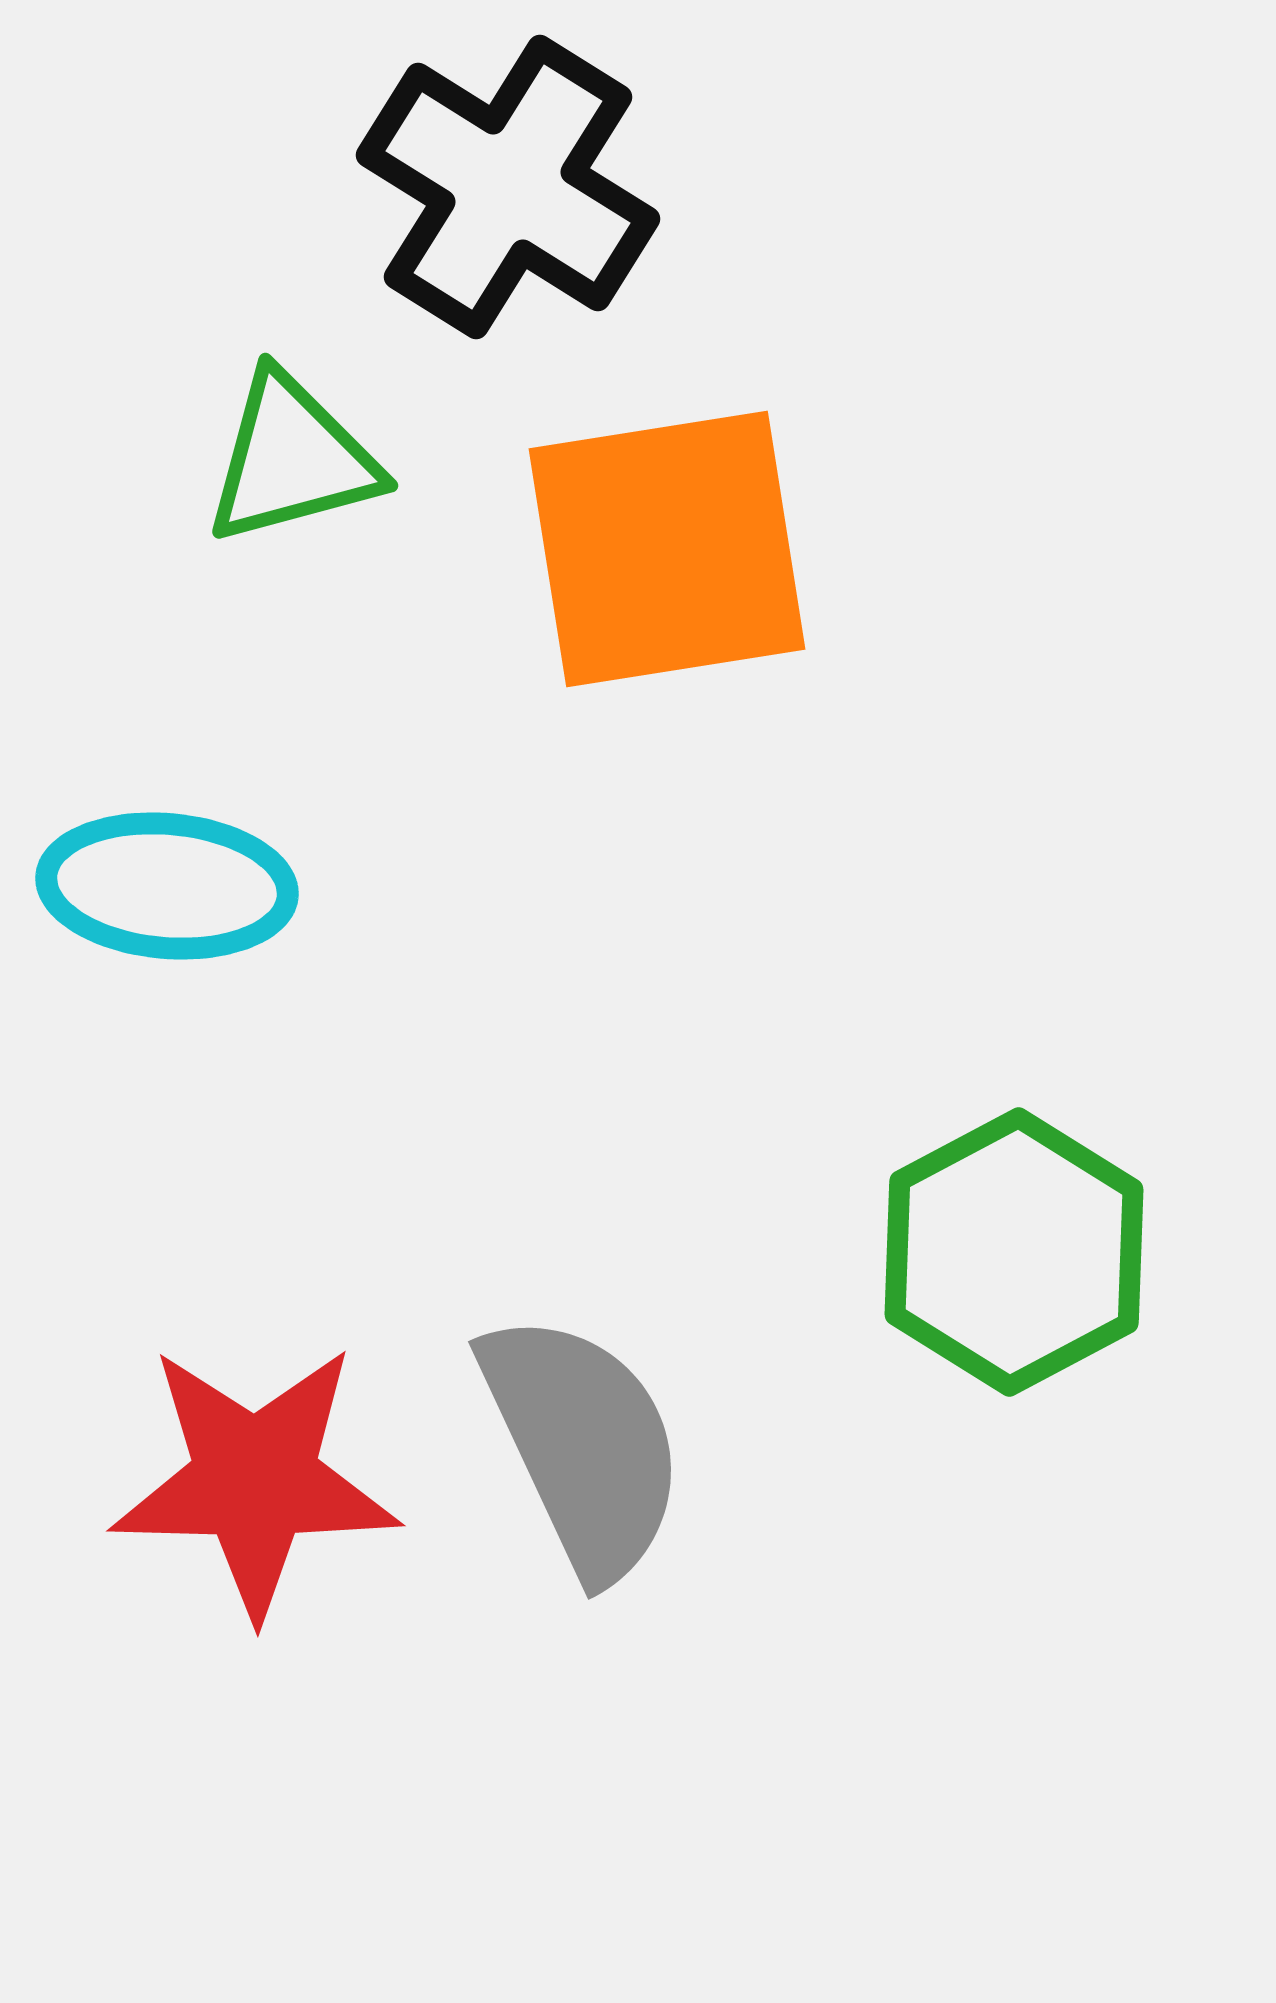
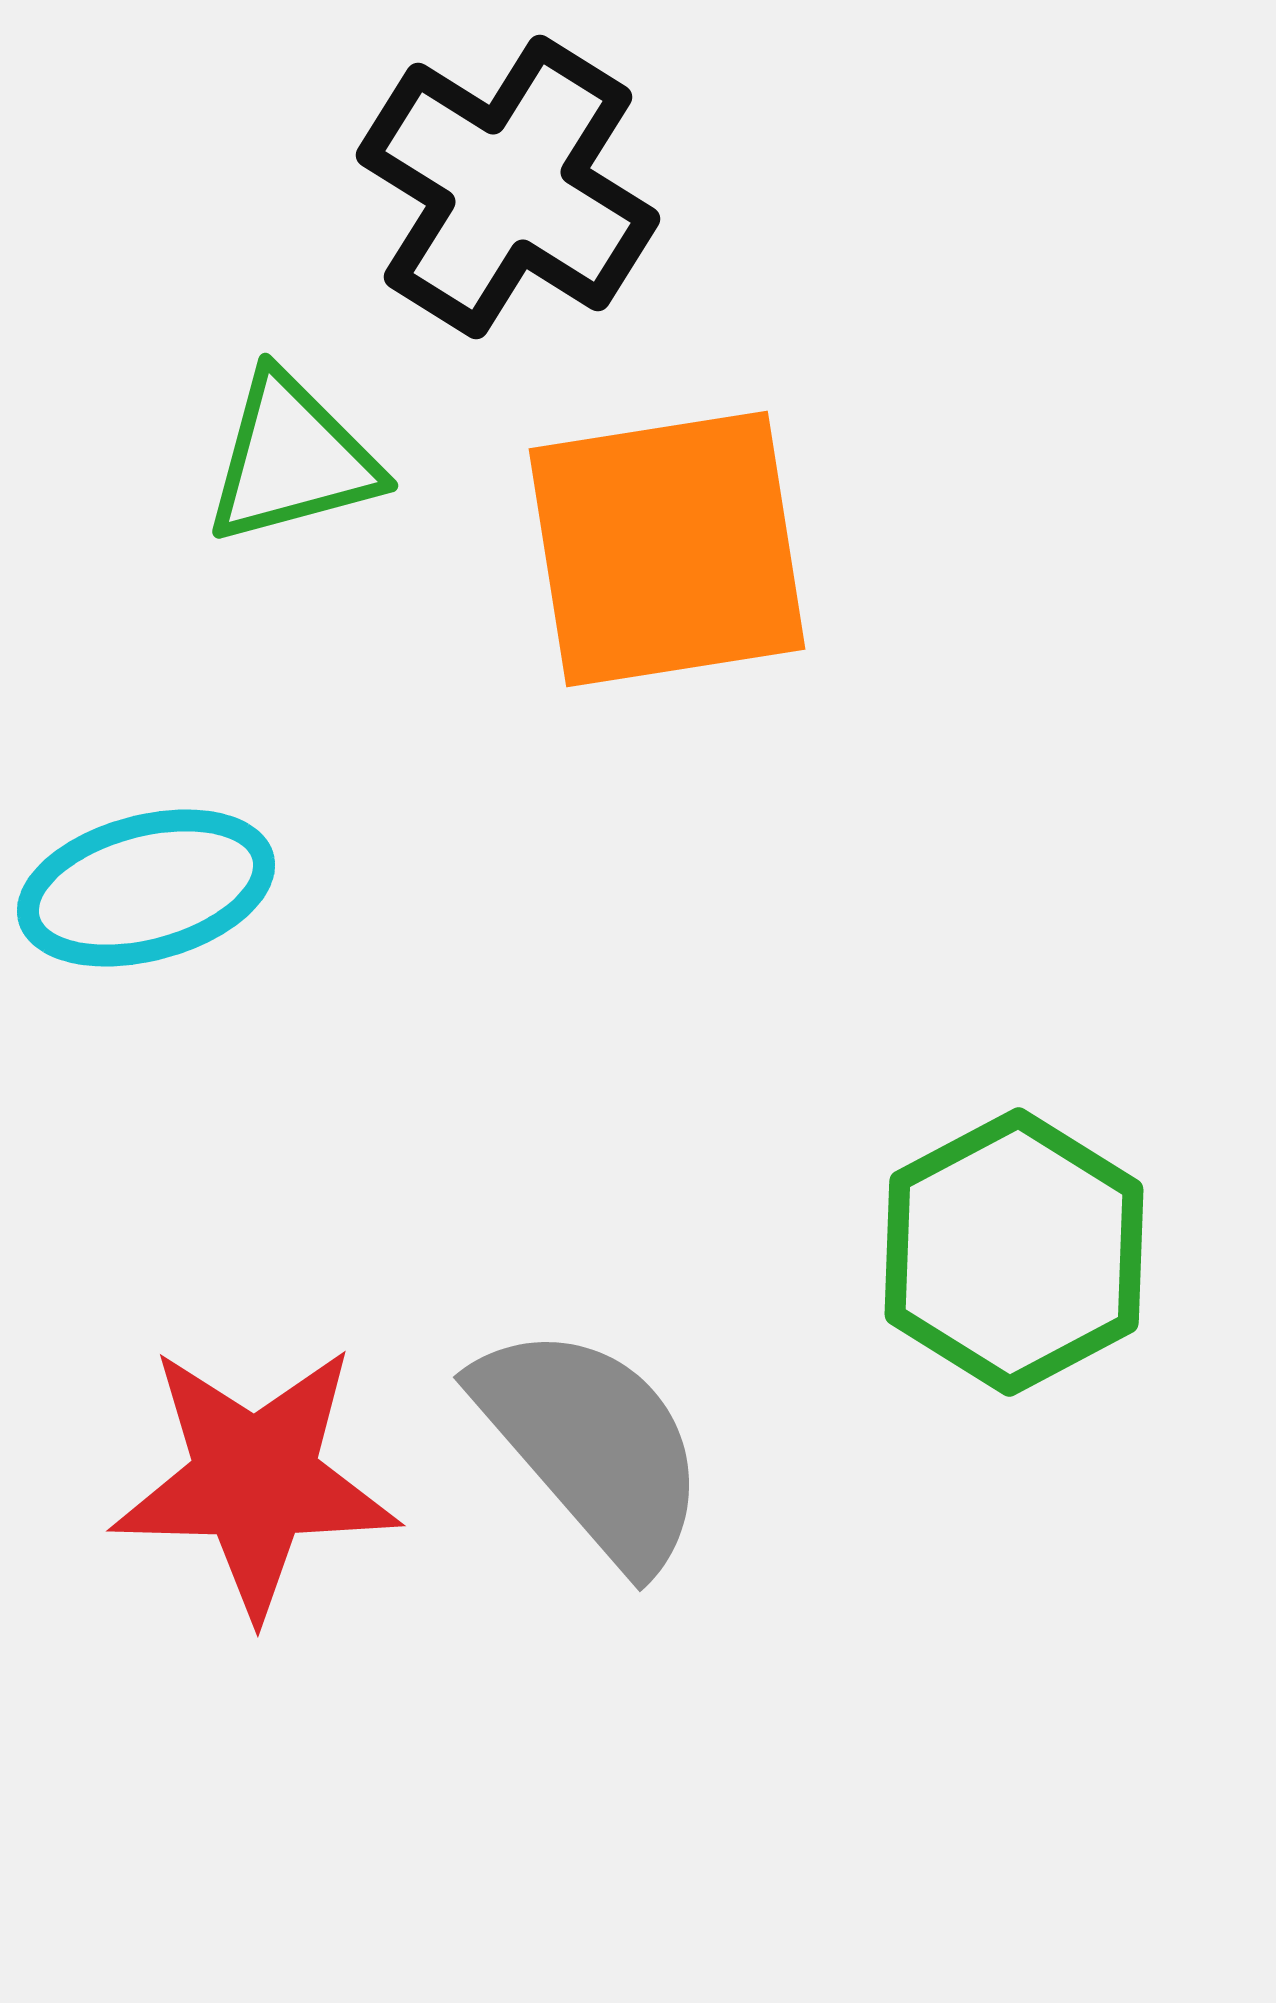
cyan ellipse: moved 21 px left, 2 px down; rotated 20 degrees counterclockwise
gray semicircle: moved 9 px right; rotated 16 degrees counterclockwise
